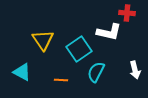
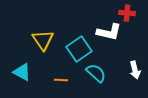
cyan semicircle: moved 1 px down; rotated 105 degrees clockwise
